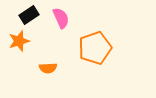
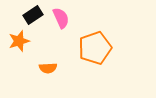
black rectangle: moved 4 px right
